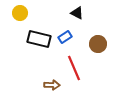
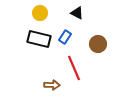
yellow circle: moved 20 px right
blue rectangle: rotated 24 degrees counterclockwise
